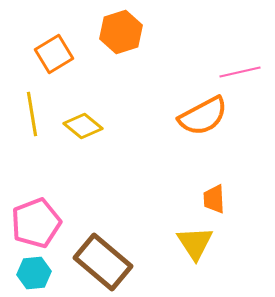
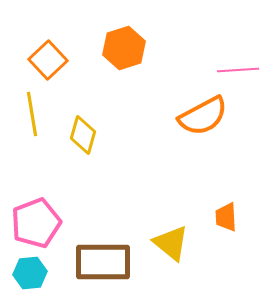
orange hexagon: moved 3 px right, 16 px down
orange square: moved 6 px left, 6 px down; rotated 12 degrees counterclockwise
pink line: moved 2 px left, 2 px up; rotated 9 degrees clockwise
yellow diamond: moved 9 px down; rotated 66 degrees clockwise
orange trapezoid: moved 12 px right, 18 px down
yellow triangle: moved 24 px left; rotated 18 degrees counterclockwise
brown rectangle: rotated 40 degrees counterclockwise
cyan hexagon: moved 4 px left
